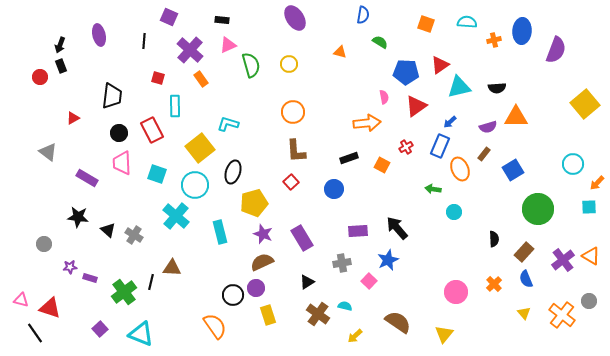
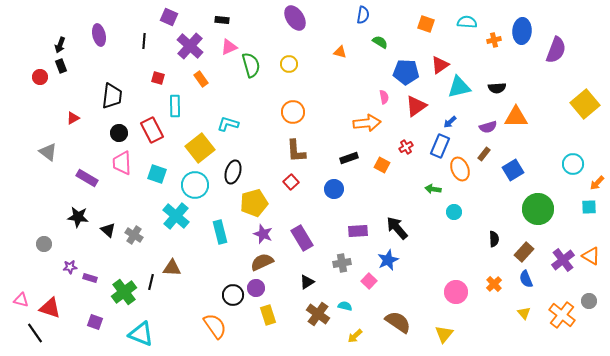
pink triangle at (228, 45): moved 1 px right, 2 px down
purple cross at (190, 50): moved 4 px up
purple square at (100, 329): moved 5 px left, 7 px up; rotated 28 degrees counterclockwise
